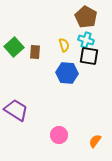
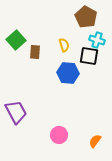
cyan cross: moved 11 px right
green square: moved 2 px right, 7 px up
blue hexagon: moved 1 px right
purple trapezoid: moved 2 px down; rotated 30 degrees clockwise
